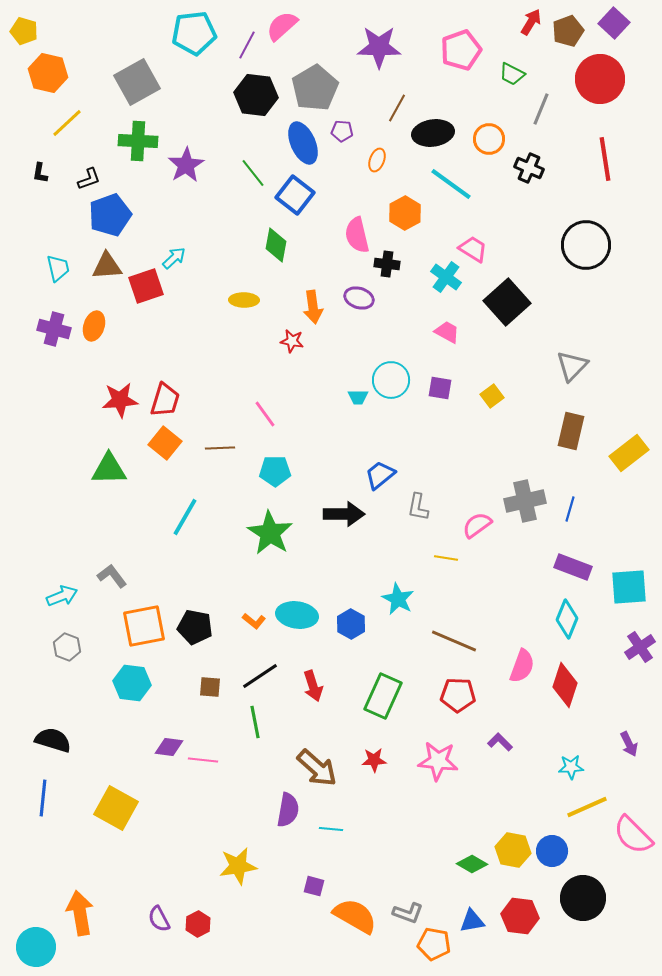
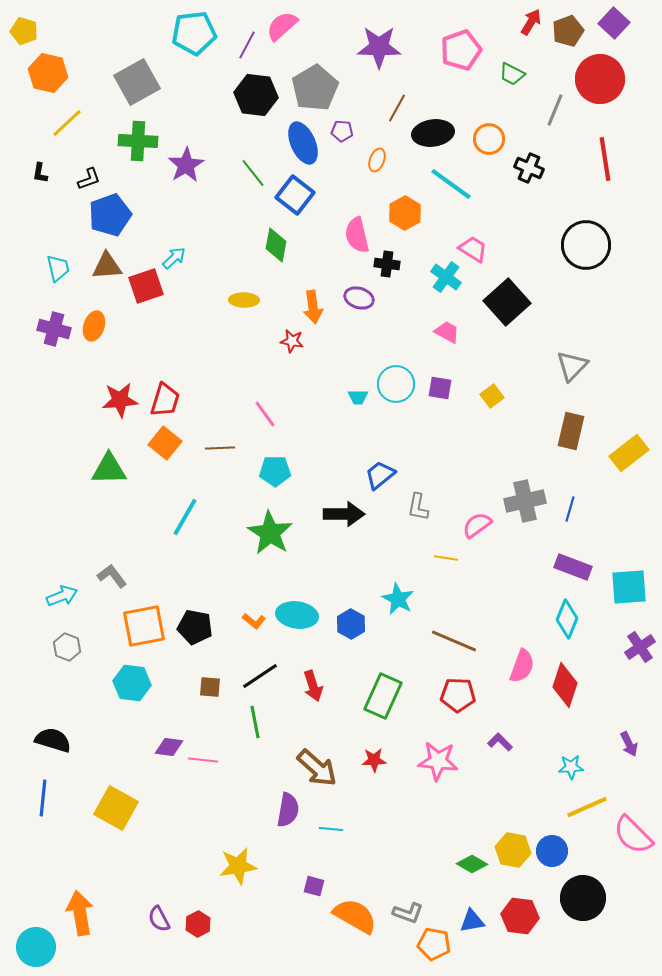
gray line at (541, 109): moved 14 px right, 1 px down
cyan circle at (391, 380): moved 5 px right, 4 px down
